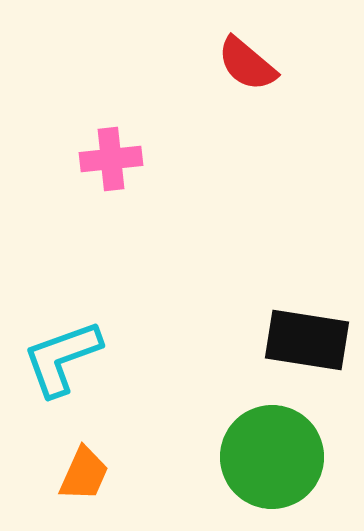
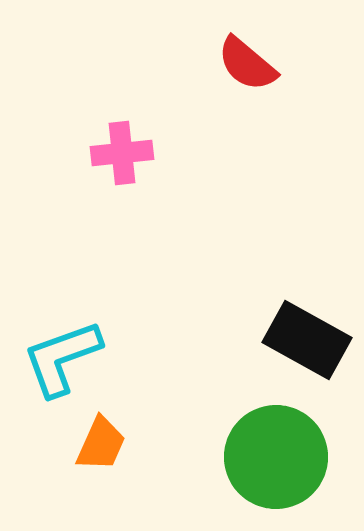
pink cross: moved 11 px right, 6 px up
black rectangle: rotated 20 degrees clockwise
green circle: moved 4 px right
orange trapezoid: moved 17 px right, 30 px up
